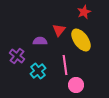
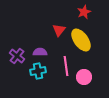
purple semicircle: moved 11 px down
pink line: moved 1 px right, 1 px down
cyan cross: rotated 28 degrees clockwise
pink circle: moved 8 px right, 8 px up
